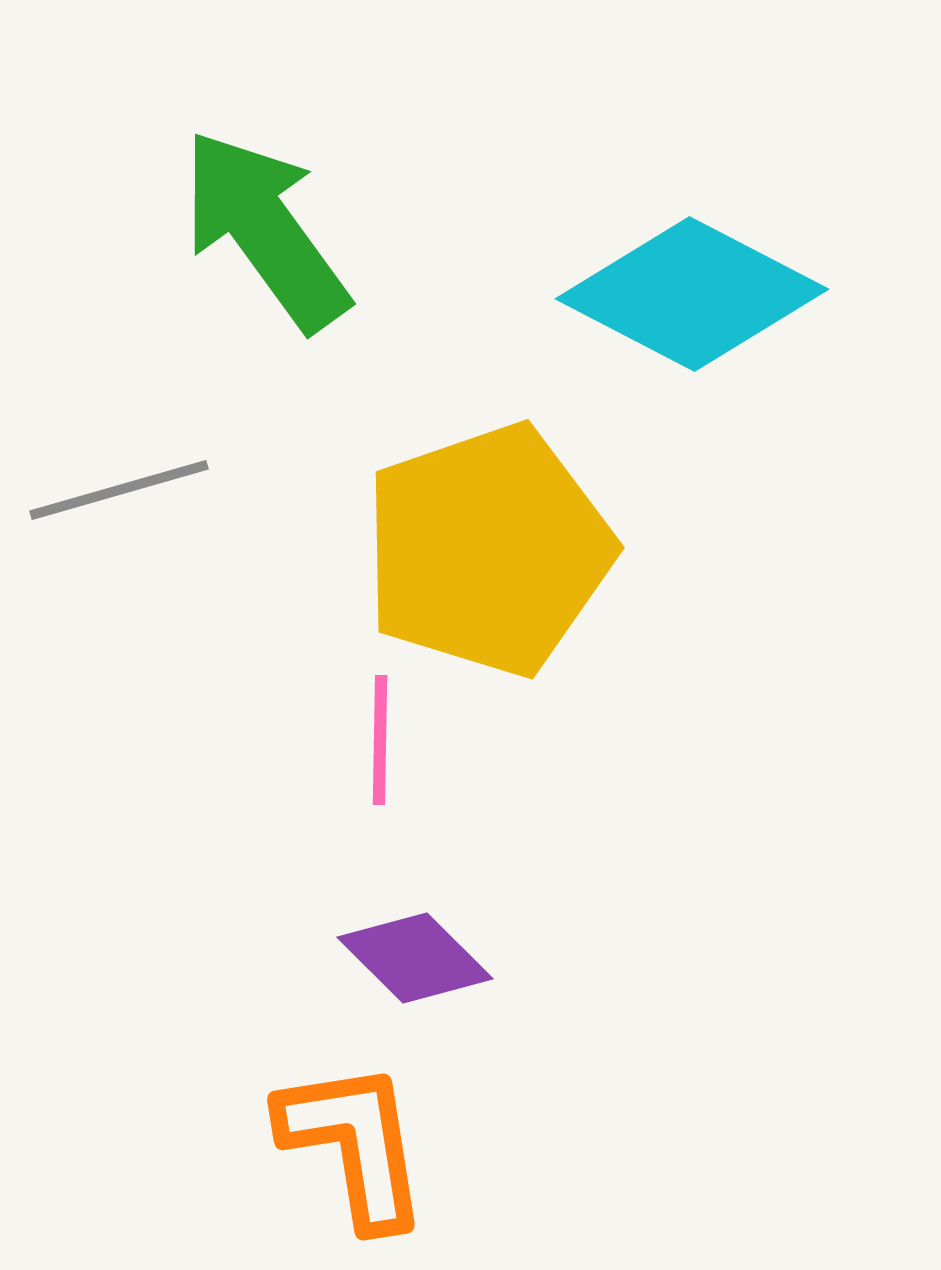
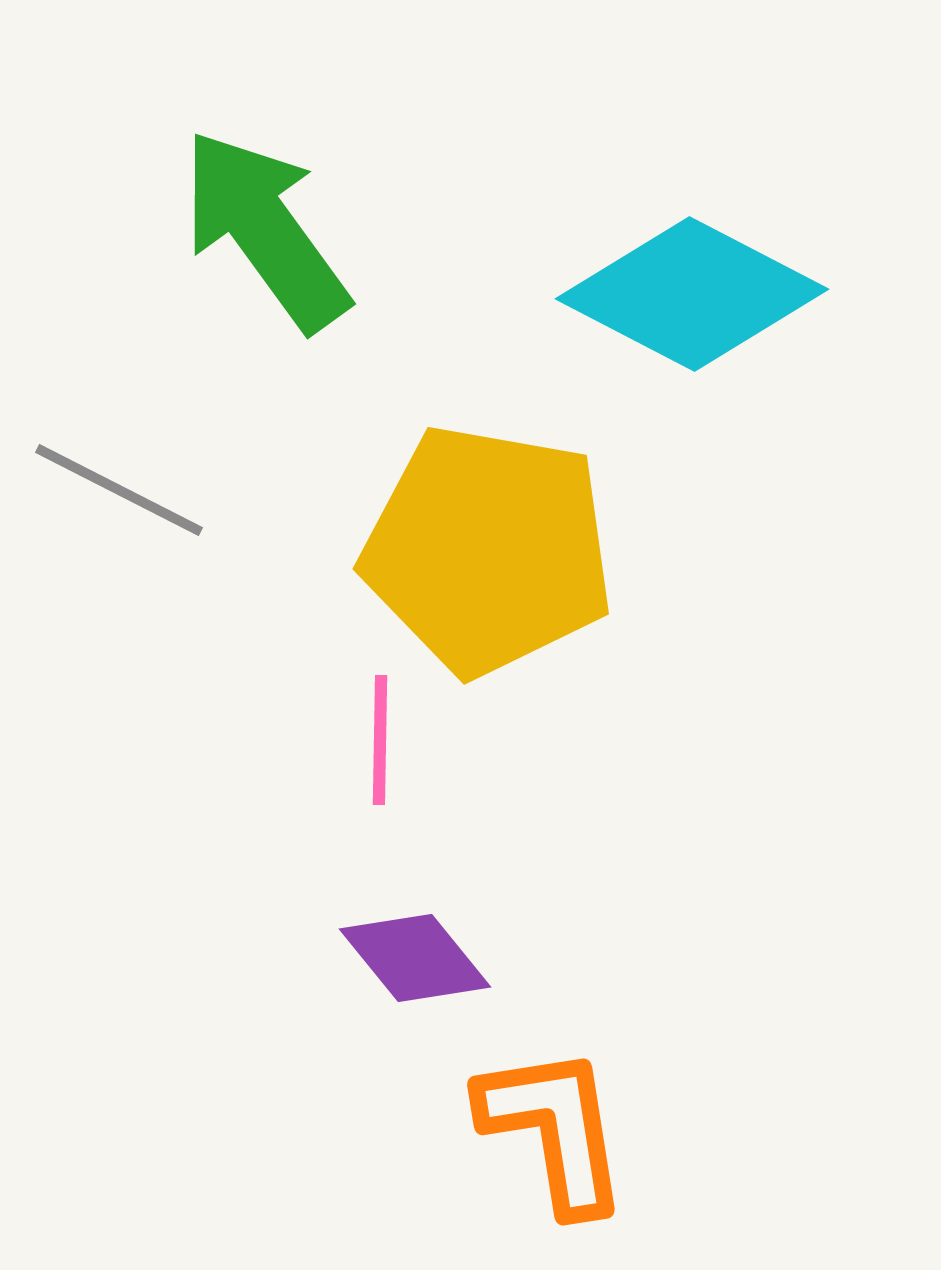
gray line: rotated 43 degrees clockwise
yellow pentagon: rotated 29 degrees clockwise
purple diamond: rotated 6 degrees clockwise
orange L-shape: moved 200 px right, 15 px up
